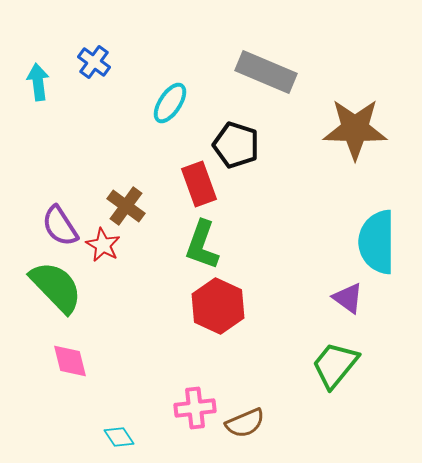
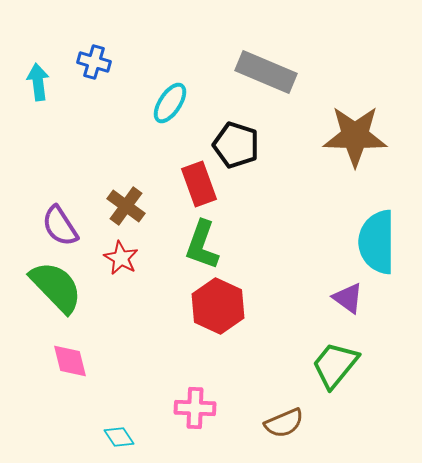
blue cross: rotated 20 degrees counterclockwise
brown star: moved 7 px down
red star: moved 18 px right, 13 px down
pink cross: rotated 9 degrees clockwise
brown semicircle: moved 39 px right
